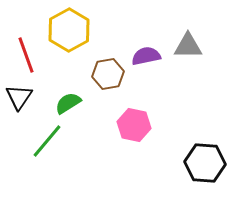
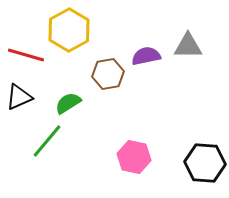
red line: rotated 54 degrees counterclockwise
black triangle: rotated 32 degrees clockwise
pink hexagon: moved 32 px down
